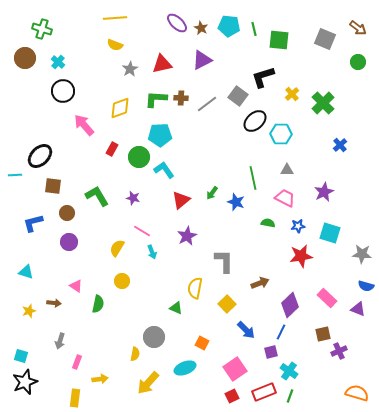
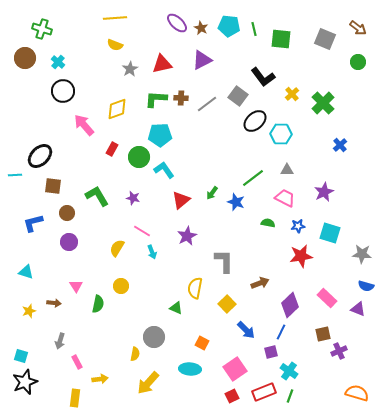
green square at (279, 40): moved 2 px right, 1 px up
black L-shape at (263, 77): rotated 110 degrees counterclockwise
yellow diamond at (120, 108): moved 3 px left, 1 px down
green line at (253, 178): rotated 65 degrees clockwise
yellow circle at (122, 281): moved 1 px left, 5 px down
pink triangle at (76, 286): rotated 24 degrees clockwise
pink rectangle at (77, 362): rotated 48 degrees counterclockwise
cyan ellipse at (185, 368): moved 5 px right, 1 px down; rotated 25 degrees clockwise
